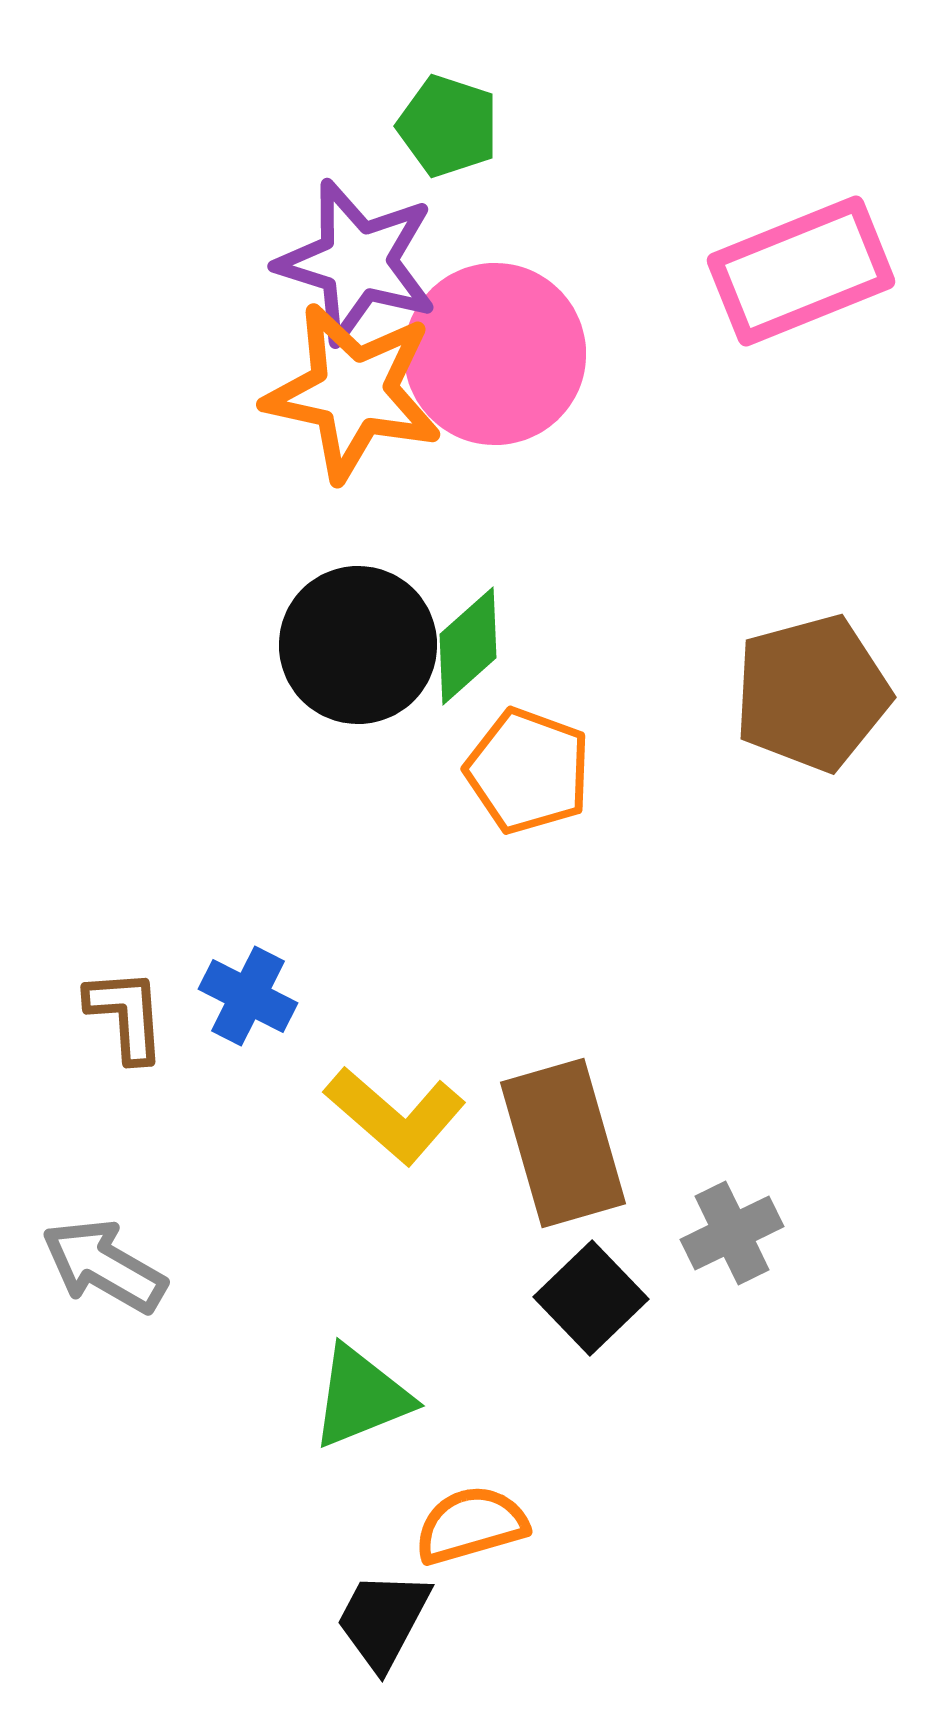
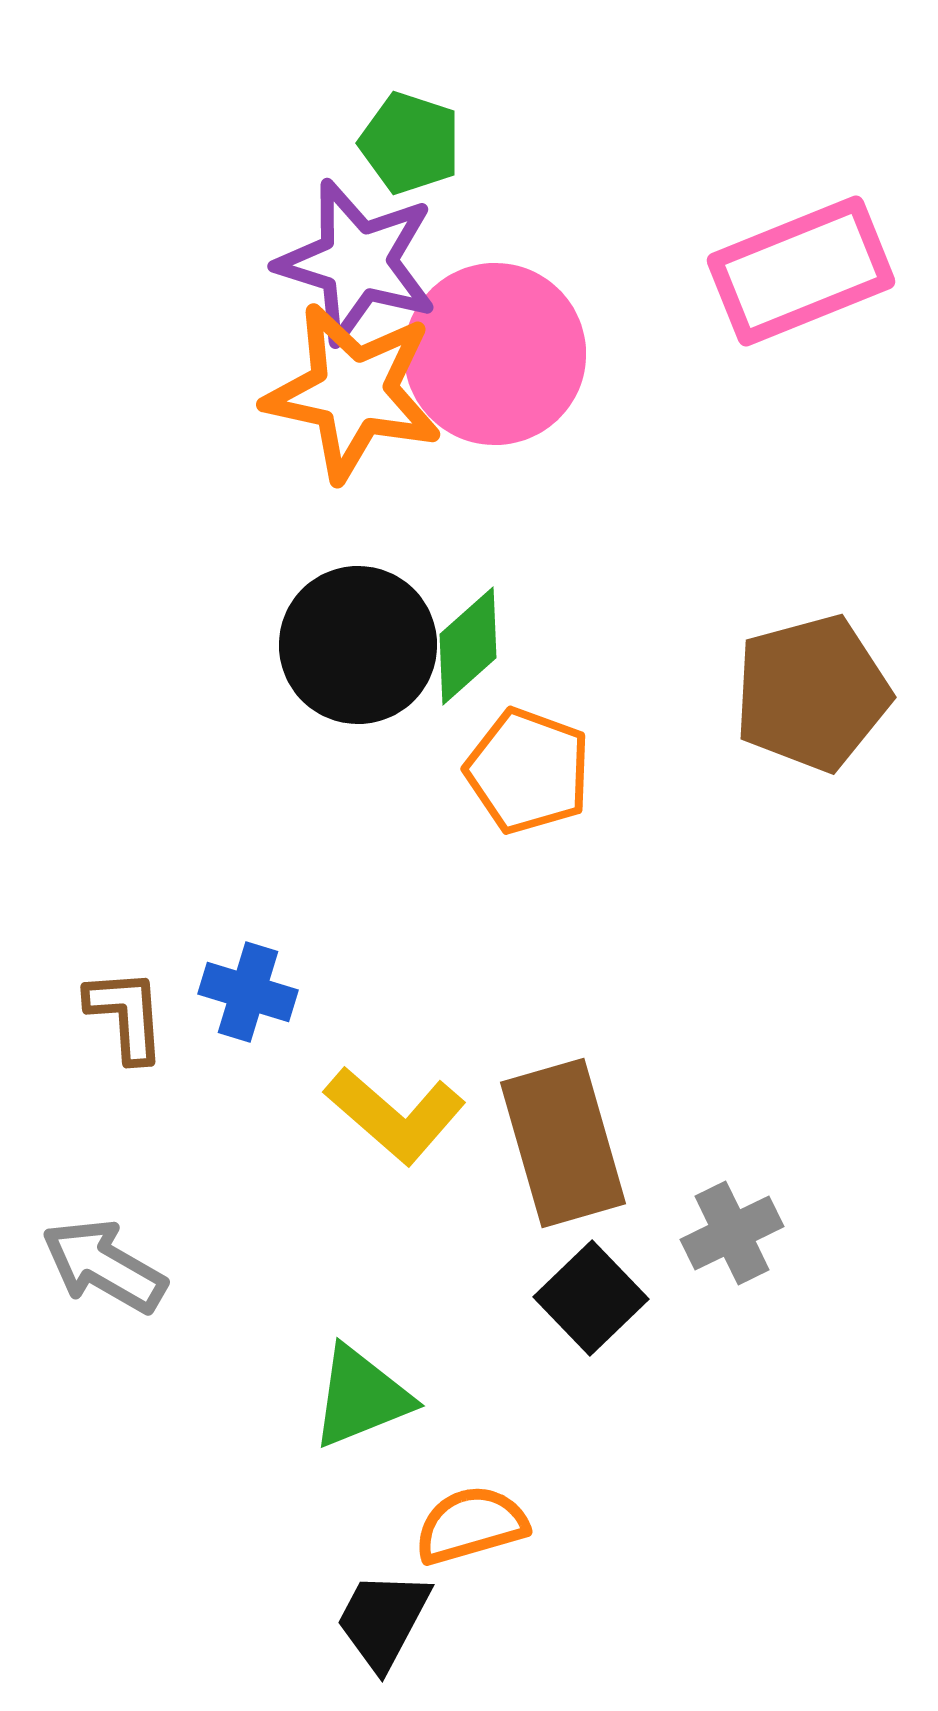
green pentagon: moved 38 px left, 17 px down
blue cross: moved 4 px up; rotated 10 degrees counterclockwise
